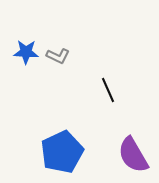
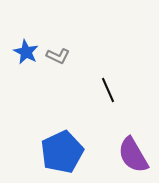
blue star: rotated 25 degrees clockwise
